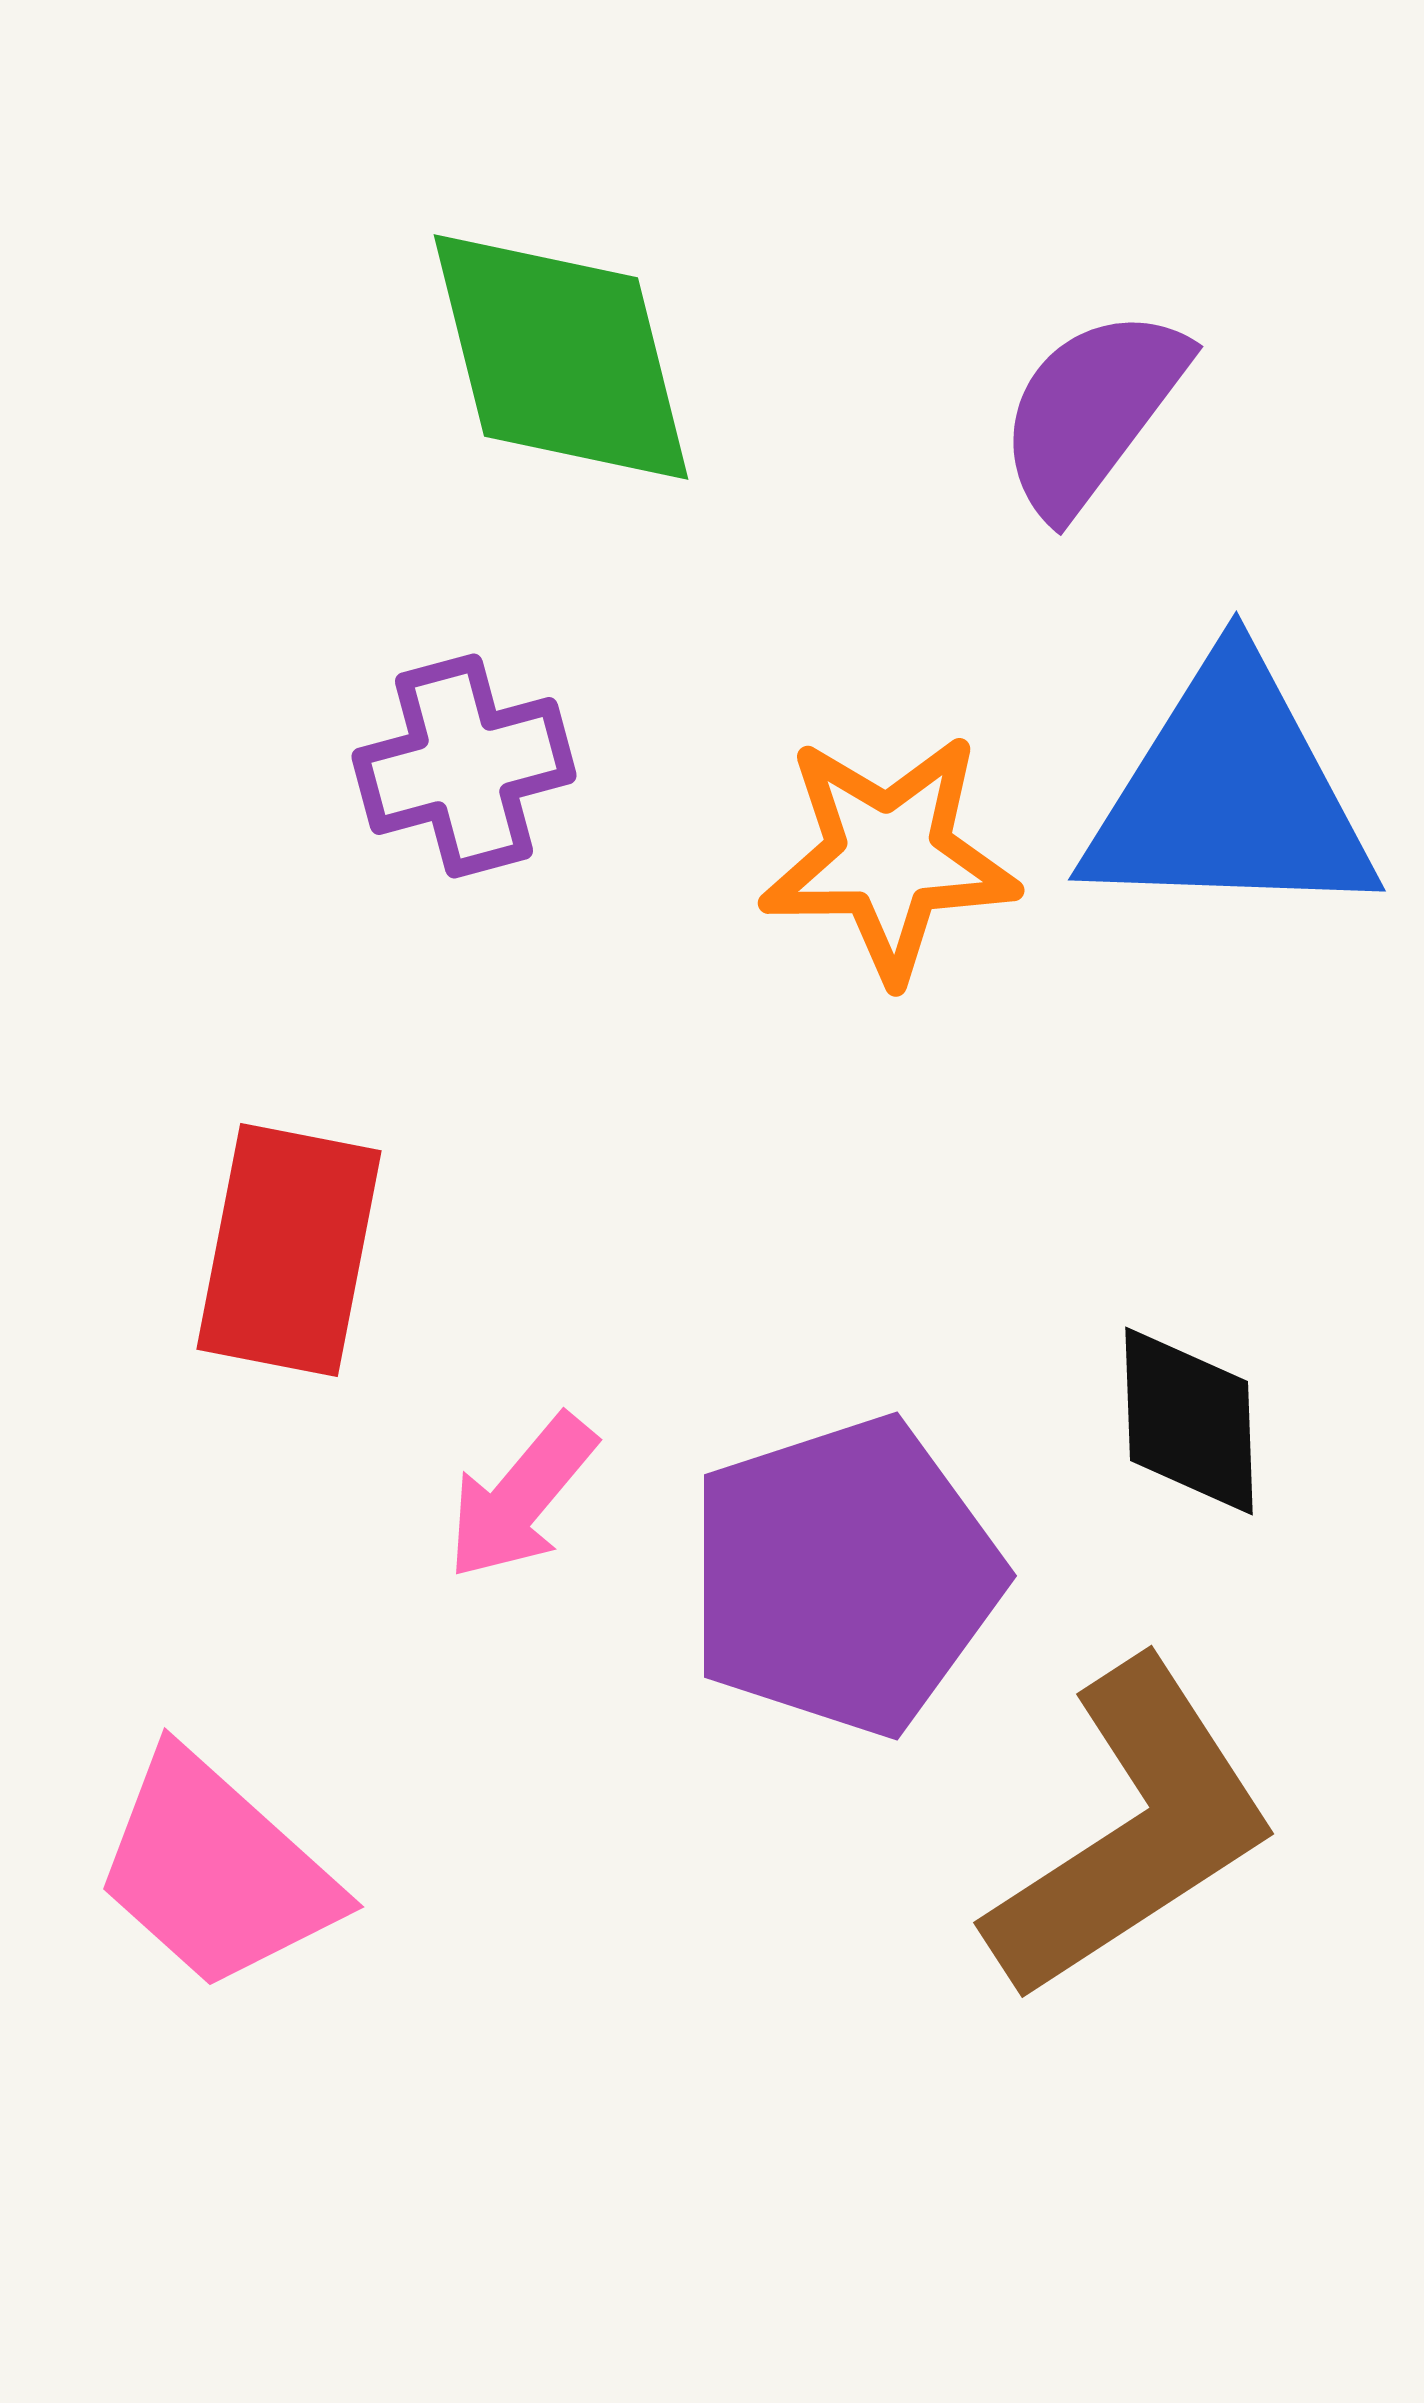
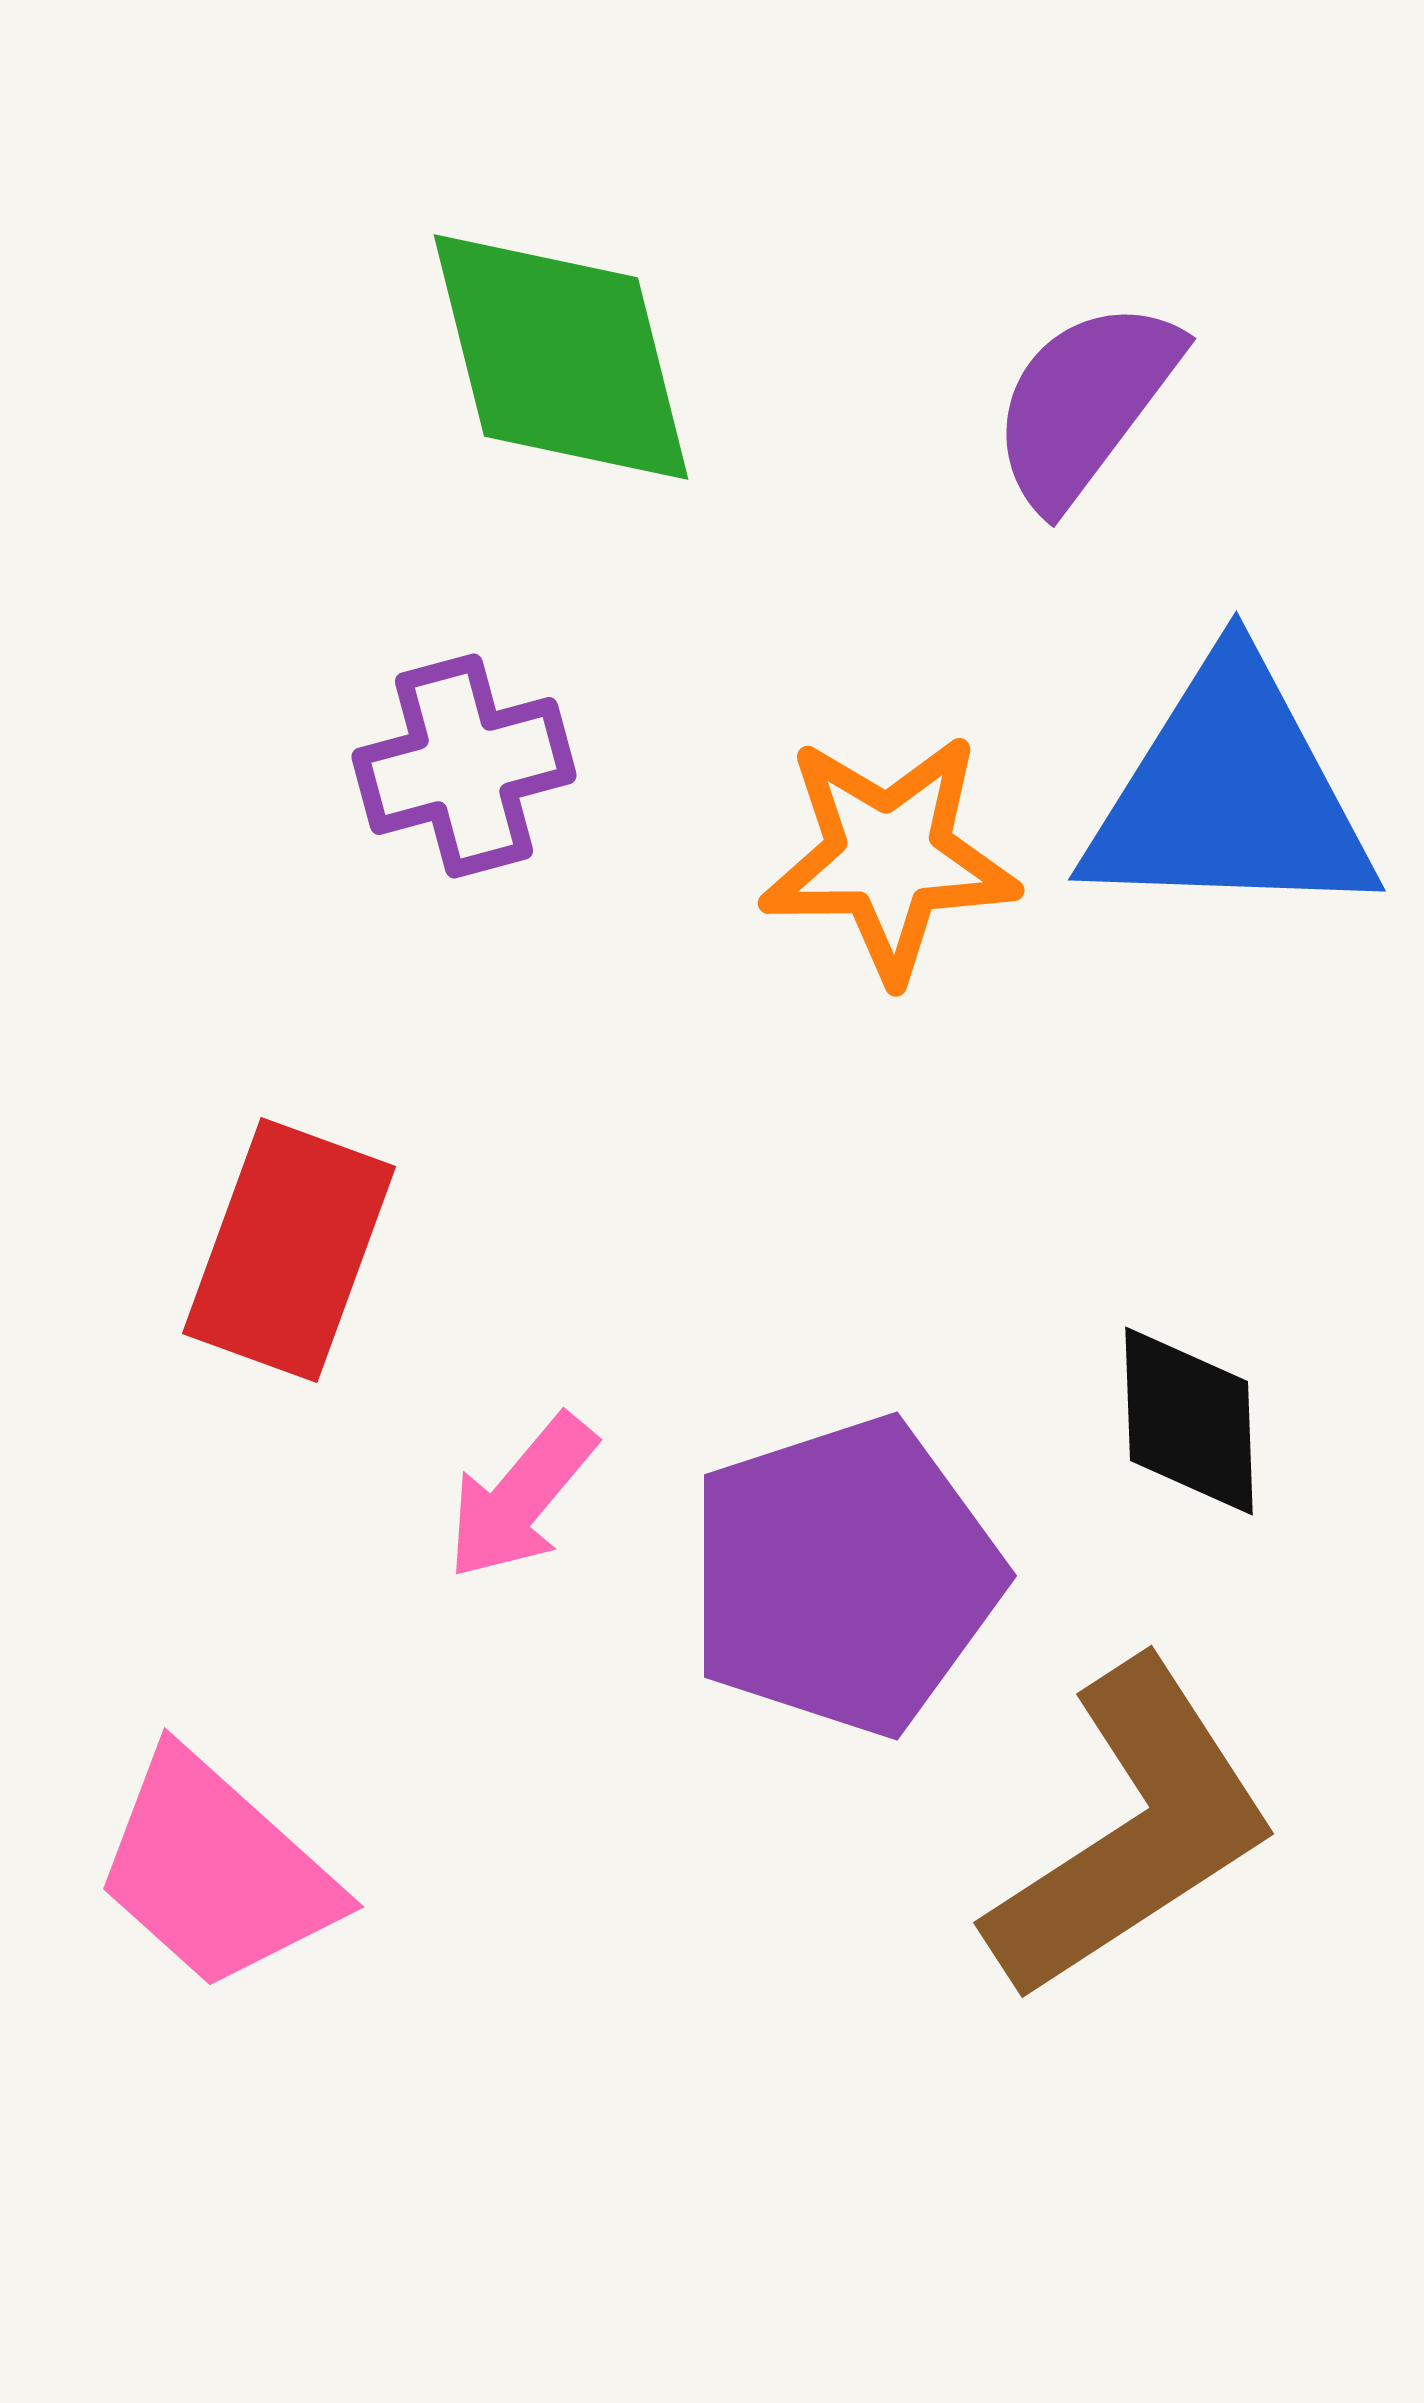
purple semicircle: moved 7 px left, 8 px up
red rectangle: rotated 9 degrees clockwise
